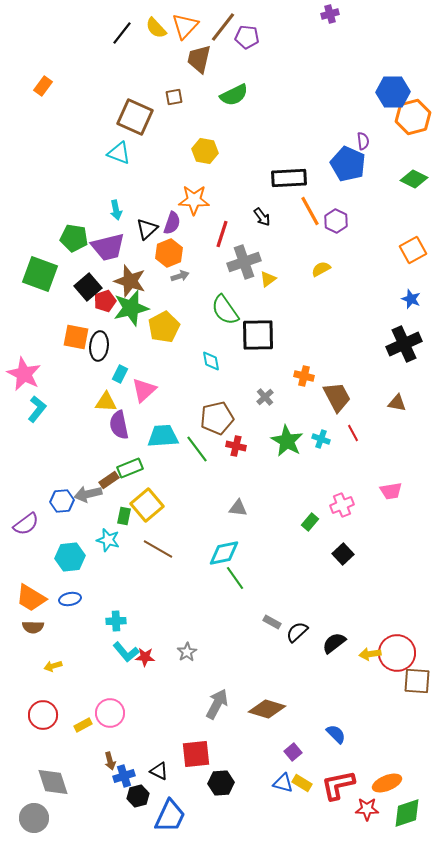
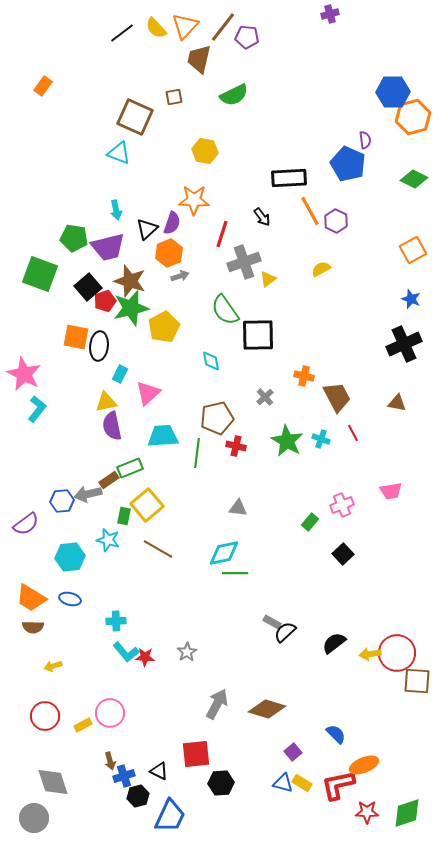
black line at (122, 33): rotated 15 degrees clockwise
purple semicircle at (363, 141): moved 2 px right, 1 px up
pink triangle at (144, 390): moved 4 px right, 3 px down
yellow triangle at (106, 402): rotated 15 degrees counterclockwise
purple semicircle at (119, 425): moved 7 px left, 1 px down
green line at (197, 449): moved 4 px down; rotated 44 degrees clockwise
green line at (235, 578): moved 5 px up; rotated 55 degrees counterclockwise
blue ellipse at (70, 599): rotated 25 degrees clockwise
black semicircle at (297, 632): moved 12 px left
red circle at (43, 715): moved 2 px right, 1 px down
orange ellipse at (387, 783): moved 23 px left, 18 px up
red star at (367, 809): moved 3 px down
